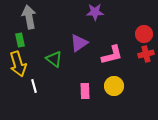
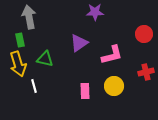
red cross: moved 18 px down
green triangle: moved 9 px left; rotated 24 degrees counterclockwise
